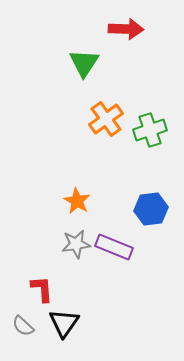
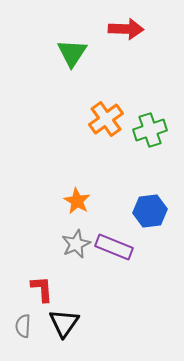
green triangle: moved 12 px left, 10 px up
blue hexagon: moved 1 px left, 2 px down
gray star: rotated 16 degrees counterclockwise
gray semicircle: rotated 50 degrees clockwise
